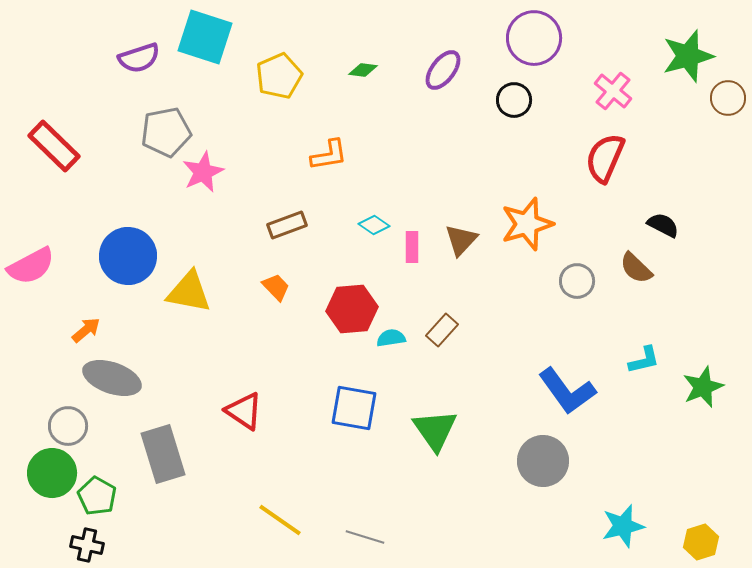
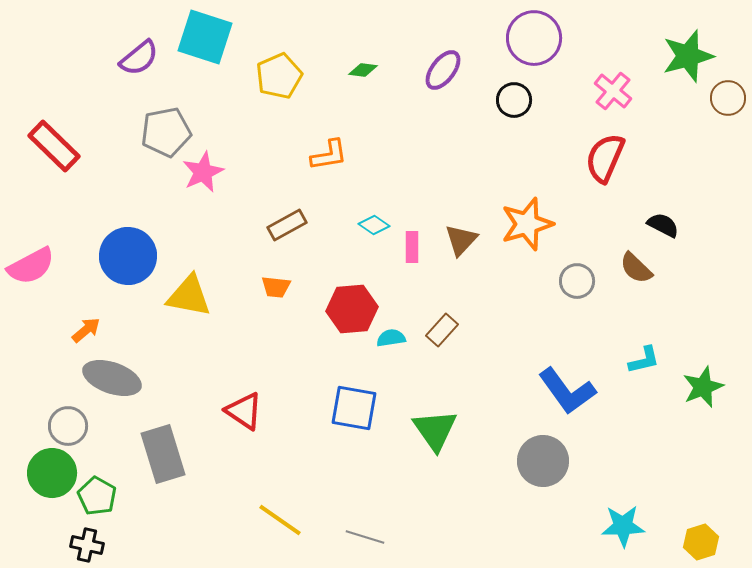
purple semicircle at (139, 58): rotated 21 degrees counterclockwise
brown rectangle at (287, 225): rotated 9 degrees counterclockwise
orange trapezoid at (276, 287): rotated 140 degrees clockwise
yellow triangle at (189, 292): moved 4 px down
cyan star at (623, 526): rotated 12 degrees clockwise
